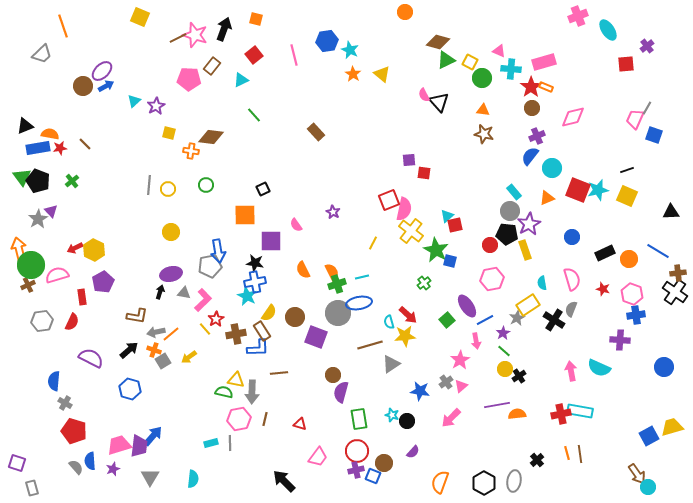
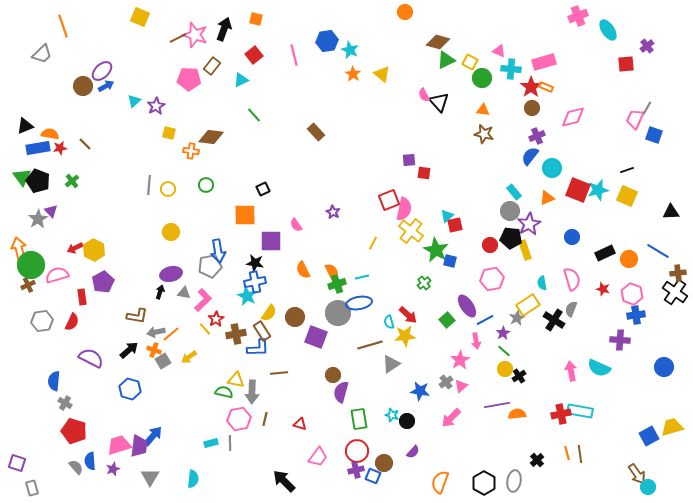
black pentagon at (507, 234): moved 4 px right, 4 px down
